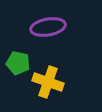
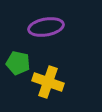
purple ellipse: moved 2 px left
